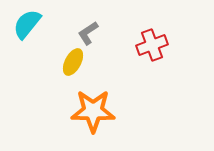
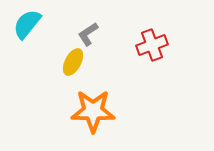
gray L-shape: moved 1 px down
